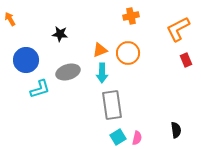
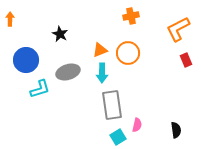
orange arrow: rotated 32 degrees clockwise
black star: rotated 21 degrees clockwise
pink semicircle: moved 13 px up
